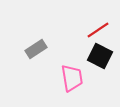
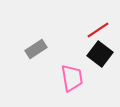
black square: moved 2 px up; rotated 10 degrees clockwise
